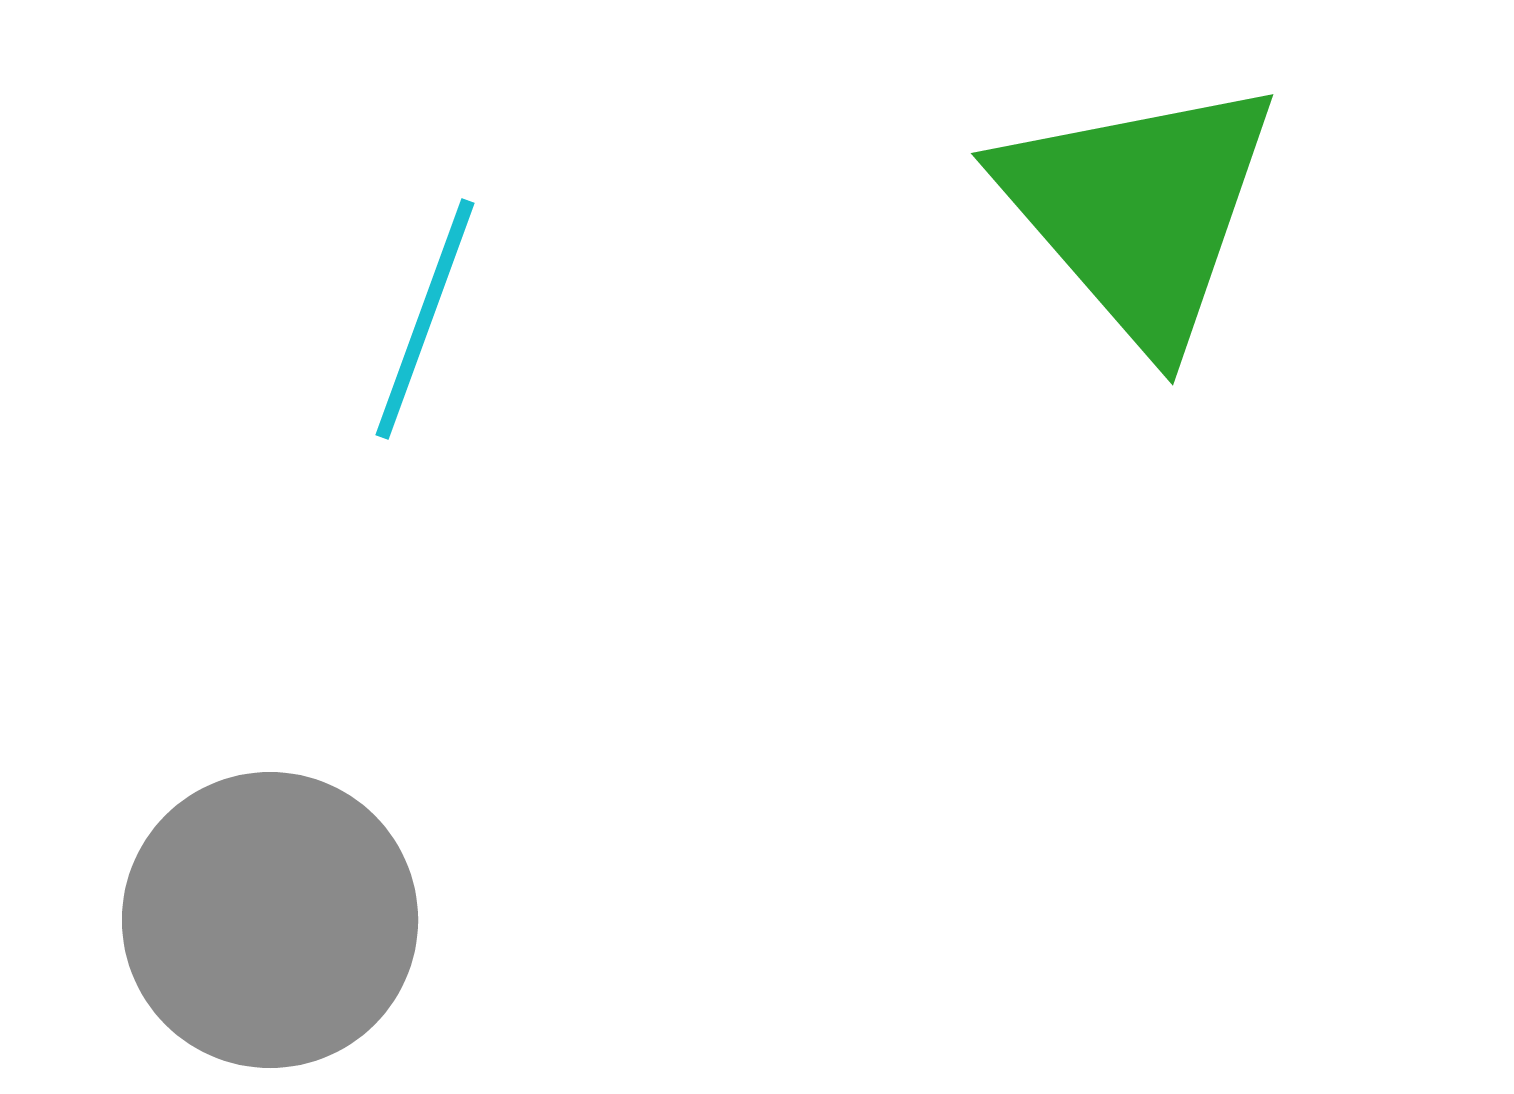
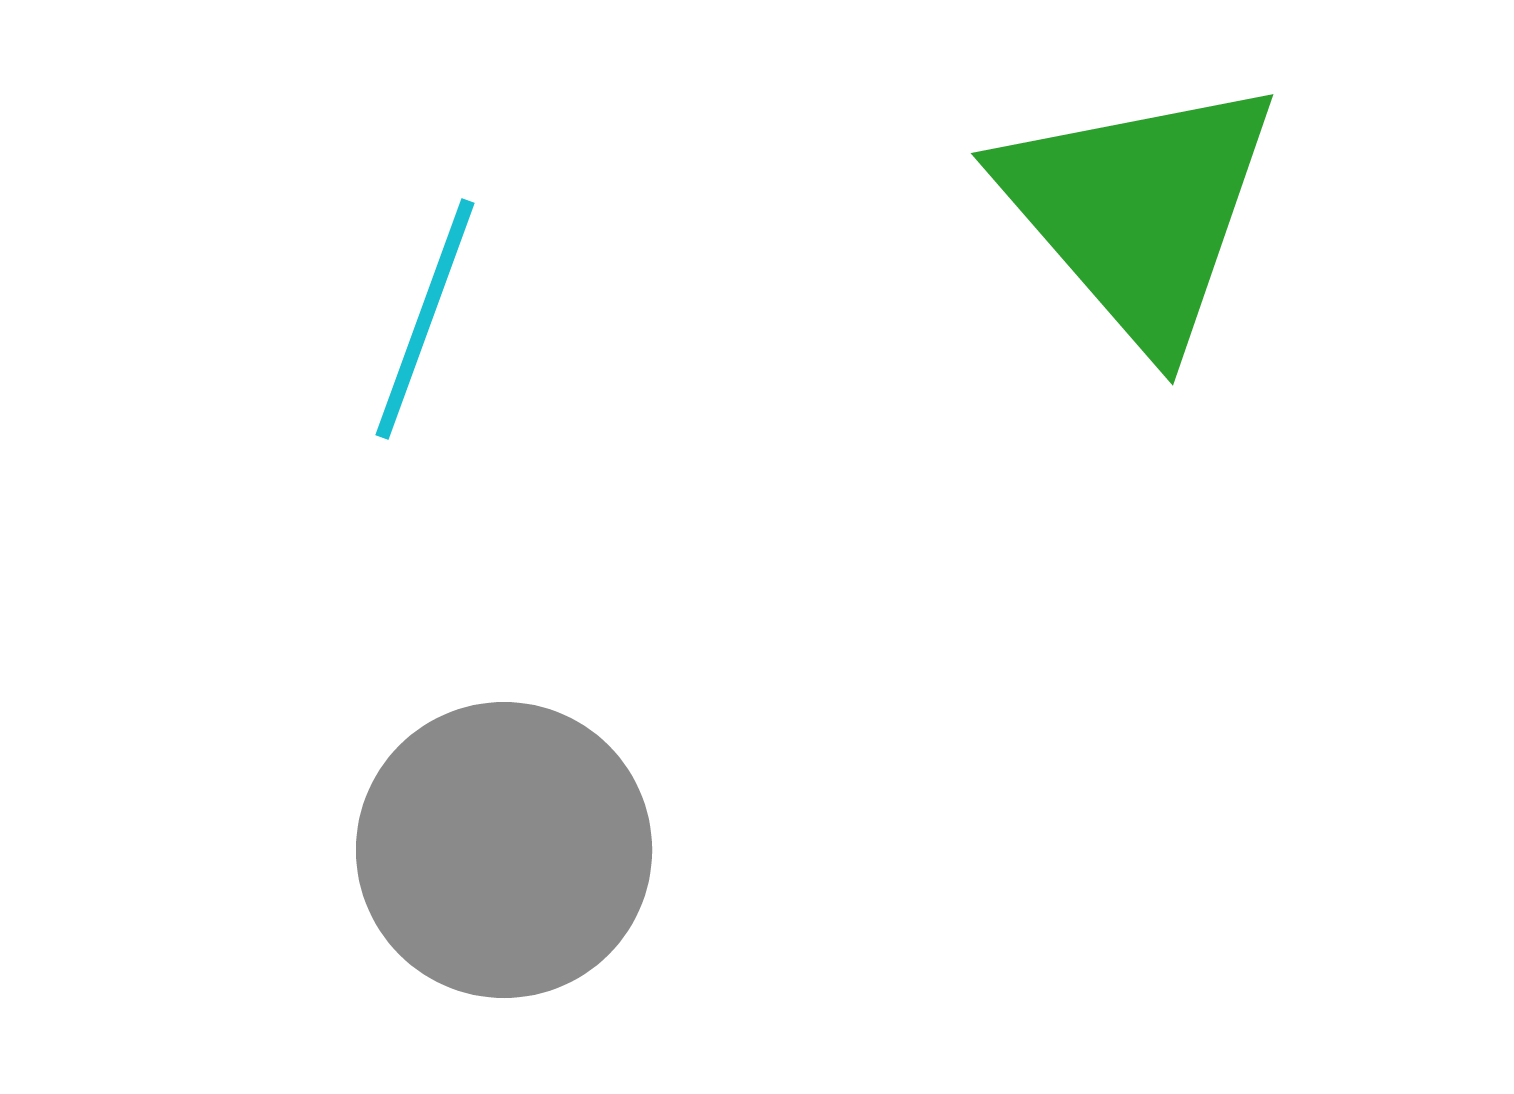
gray circle: moved 234 px right, 70 px up
